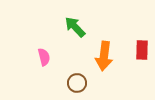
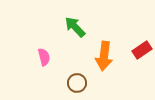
red rectangle: rotated 54 degrees clockwise
